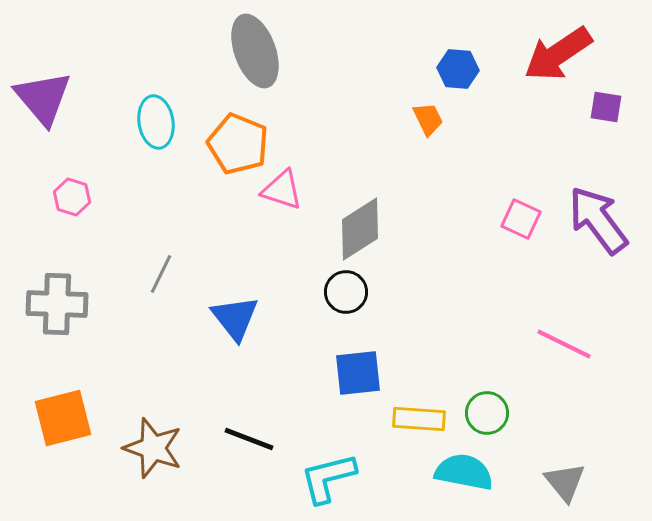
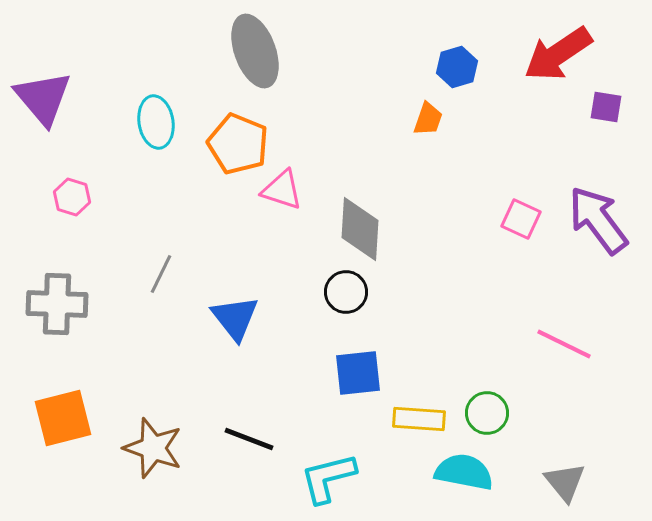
blue hexagon: moved 1 px left, 2 px up; rotated 21 degrees counterclockwise
orange trapezoid: rotated 45 degrees clockwise
gray diamond: rotated 54 degrees counterclockwise
